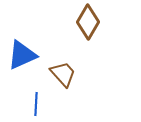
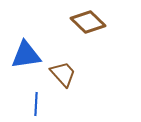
brown diamond: rotated 76 degrees counterclockwise
blue triangle: moved 4 px right; rotated 16 degrees clockwise
